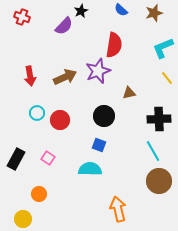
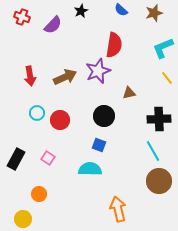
purple semicircle: moved 11 px left, 1 px up
